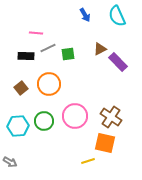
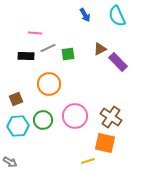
pink line: moved 1 px left
brown square: moved 5 px left, 11 px down; rotated 16 degrees clockwise
green circle: moved 1 px left, 1 px up
